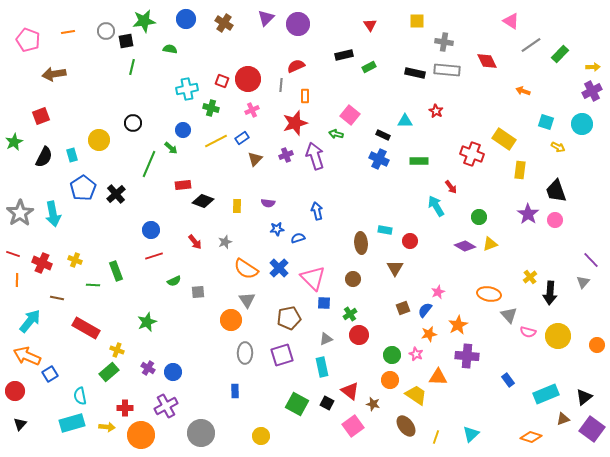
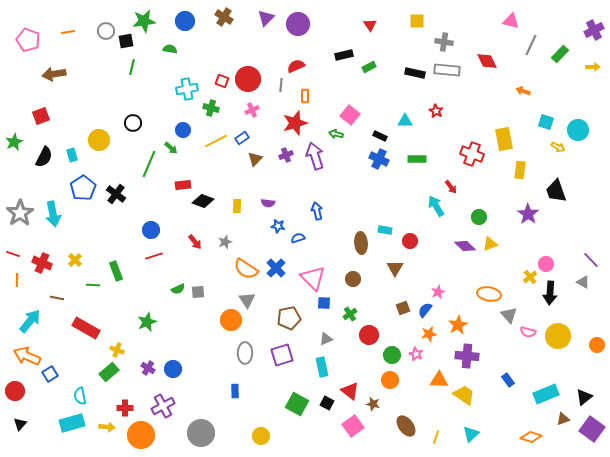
blue circle at (186, 19): moved 1 px left, 2 px down
pink triangle at (511, 21): rotated 18 degrees counterclockwise
brown cross at (224, 23): moved 6 px up
gray line at (531, 45): rotated 30 degrees counterclockwise
purple cross at (592, 91): moved 2 px right, 61 px up
cyan circle at (582, 124): moved 4 px left, 6 px down
black rectangle at (383, 135): moved 3 px left, 1 px down
yellow rectangle at (504, 139): rotated 45 degrees clockwise
green rectangle at (419, 161): moved 2 px left, 2 px up
black cross at (116, 194): rotated 12 degrees counterclockwise
pink circle at (555, 220): moved 9 px left, 44 px down
blue star at (277, 229): moved 1 px right, 3 px up; rotated 16 degrees clockwise
purple diamond at (465, 246): rotated 15 degrees clockwise
yellow cross at (75, 260): rotated 24 degrees clockwise
blue cross at (279, 268): moved 3 px left
green semicircle at (174, 281): moved 4 px right, 8 px down
gray triangle at (583, 282): rotated 40 degrees counterclockwise
red circle at (359, 335): moved 10 px right
blue circle at (173, 372): moved 3 px up
orange triangle at (438, 377): moved 1 px right, 3 px down
yellow trapezoid at (416, 395): moved 48 px right
purple cross at (166, 406): moved 3 px left
